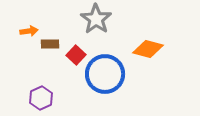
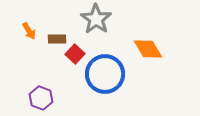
orange arrow: rotated 66 degrees clockwise
brown rectangle: moved 7 px right, 5 px up
orange diamond: rotated 44 degrees clockwise
red square: moved 1 px left, 1 px up
purple hexagon: rotated 15 degrees counterclockwise
